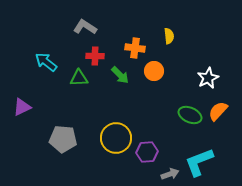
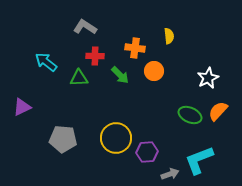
cyan L-shape: moved 2 px up
